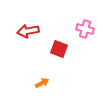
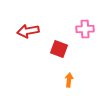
pink cross: rotated 18 degrees counterclockwise
orange arrow: moved 27 px right, 3 px up; rotated 56 degrees counterclockwise
